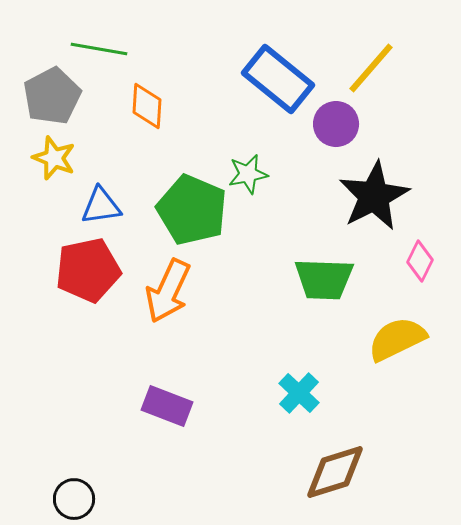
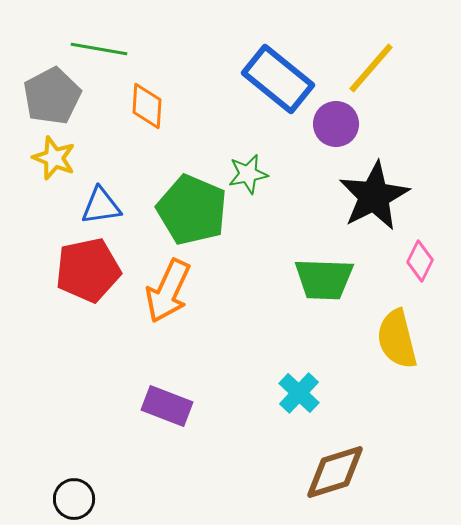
yellow semicircle: rotated 78 degrees counterclockwise
